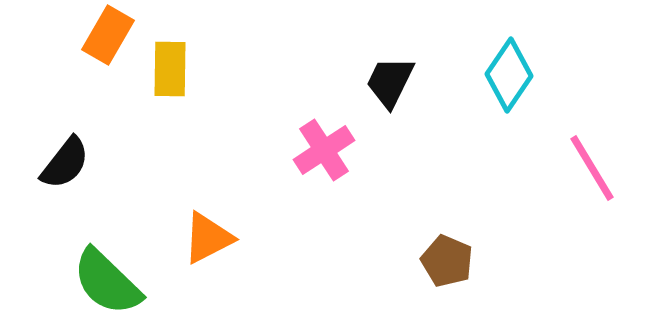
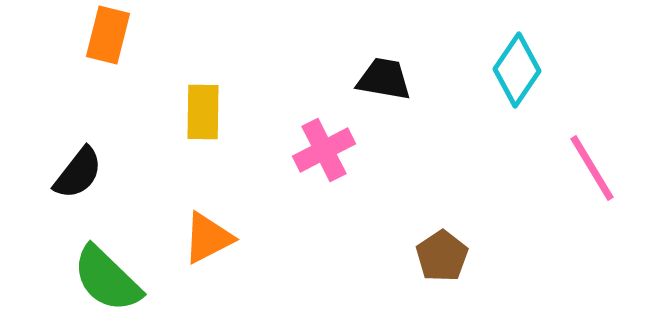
orange rectangle: rotated 16 degrees counterclockwise
yellow rectangle: moved 33 px right, 43 px down
cyan diamond: moved 8 px right, 5 px up
black trapezoid: moved 6 px left, 3 px up; rotated 74 degrees clockwise
pink cross: rotated 6 degrees clockwise
black semicircle: moved 13 px right, 10 px down
brown pentagon: moved 5 px left, 5 px up; rotated 15 degrees clockwise
green semicircle: moved 3 px up
